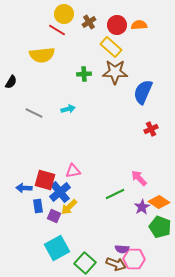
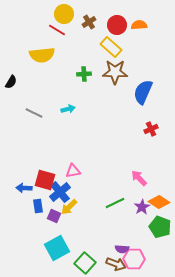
green line: moved 9 px down
